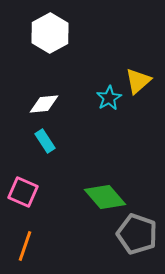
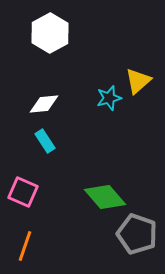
cyan star: rotated 15 degrees clockwise
